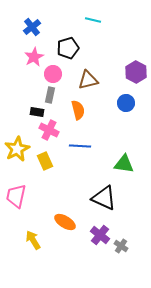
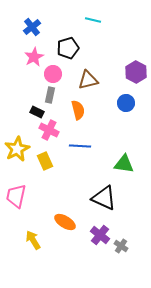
black rectangle: rotated 16 degrees clockwise
